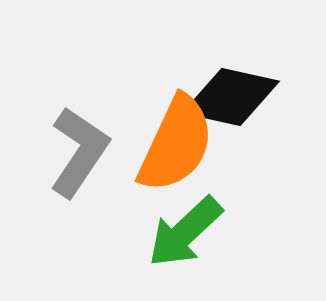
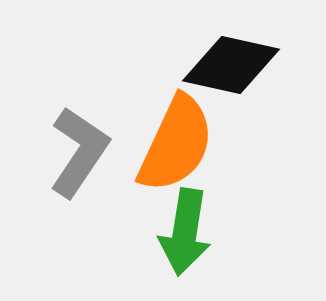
black diamond: moved 32 px up
green arrow: rotated 38 degrees counterclockwise
